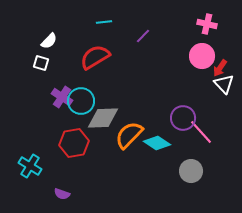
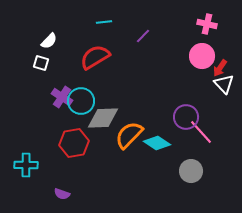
purple circle: moved 3 px right, 1 px up
cyan cross: moved 4 px left, 1 px up; rotated 30 degrees counterclockwise
